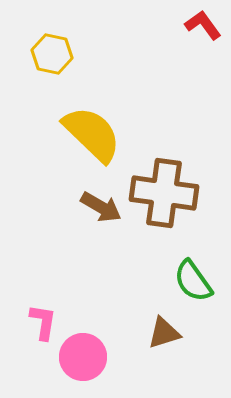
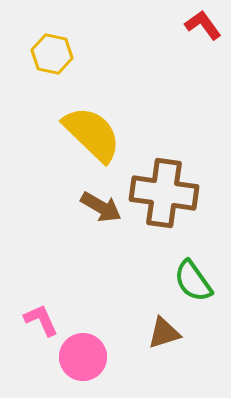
pink L-shape: moved 2 px left, 2 px up; rotated 33 degrees counterclockwise
